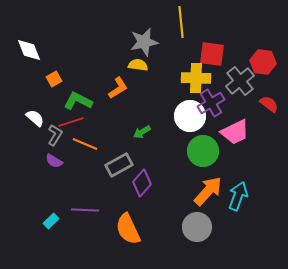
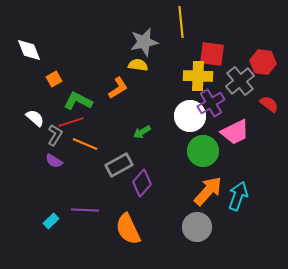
yellow cross: moved 2 px right, 2 px up
